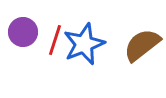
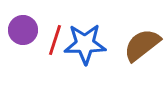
purple circle: moved 2 px up
blue star: moved 1 px right; rotated 21 degrees clockwise
